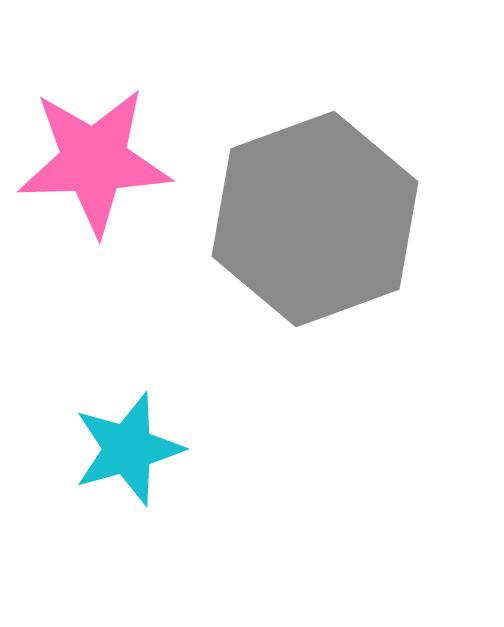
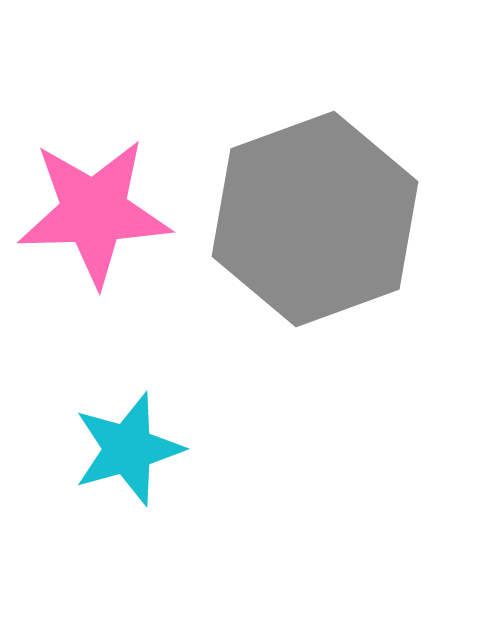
pink star: moved 51 px down
